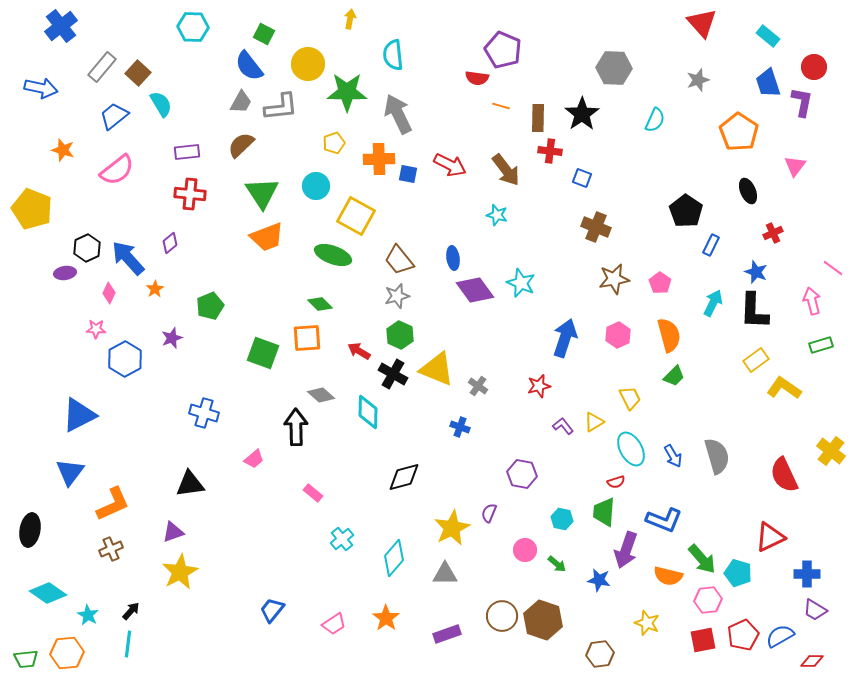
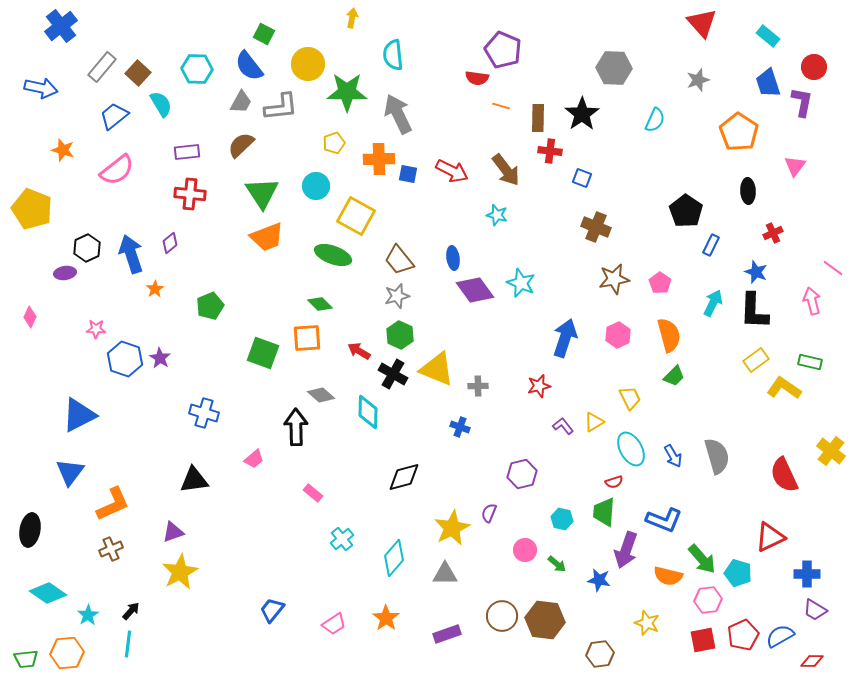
yellow arrow at (350, 19): moved 2 px right, 1 px up
cyan hexagon at (193, 27): moved 4 px right, 42 px down
red arrow at (450, 165): moved 2 px right, 6 px down
black ellipse at (748, 191): rotated 20 degrees clockwise
blue arrow at (128, 258): moved 3 px right, 4 px up; rotated 24 degrees clockwise
pink diamond at (109, 293): moved 79 px left, 24 px down
purple star at (172, 338): moved 12 px left, 20 px down; rotated 20 degrees counterclockwise
green rectangle at (821, 345): moved 11 px left, 17 px down; rotated 30 degrees clockwise
blue hexagon at (125, 359): rotated 12 degrees counterclockwise
gray cross at (478, 386): rotated 36 degrees counterclockwise
purple hexagon at (522, 474): rotated 24 degrees counterclockwise
red semicircle at (616, 482): moved 2 px left
black triangle at (190, 484): moved 4 px right, 4 px up
cyan star at (88, 615): rotated 10 degrees clockwise
brown hexagon at (543, 620): moved 2 px right; rotated 12 degrees counterclockwise
